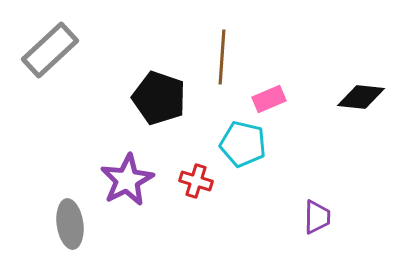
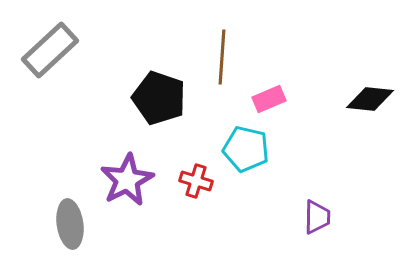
black diamond: moved 9 px right, 2 px down
cyan pentagon: moved 3 px right, 5 px down
